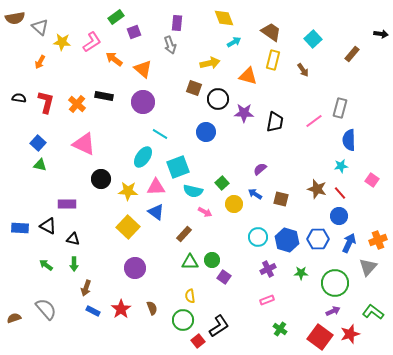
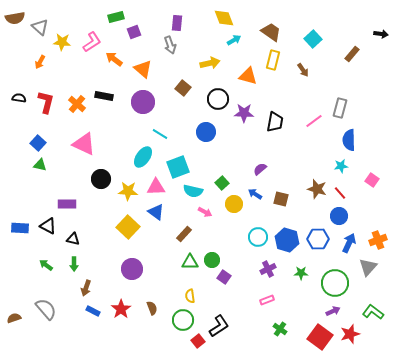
green rectangle at (116, 17): rotated 21 degrees clockwise
cyan arrow at (234, 42): moved 2 px up
brown square at (194, 88): moved 11 px left; rotated 21 degrees clockwise
purple circle at (135, 268): moved 3 px left, 1 px down
